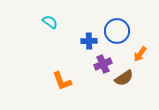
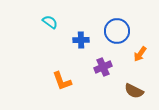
blue cross: moved 8 px left, 1 px up
purple cross: moved 3 px down
brown semicircle: moved 10 px right, 13 px down; rotated 60 degrees clockwise
